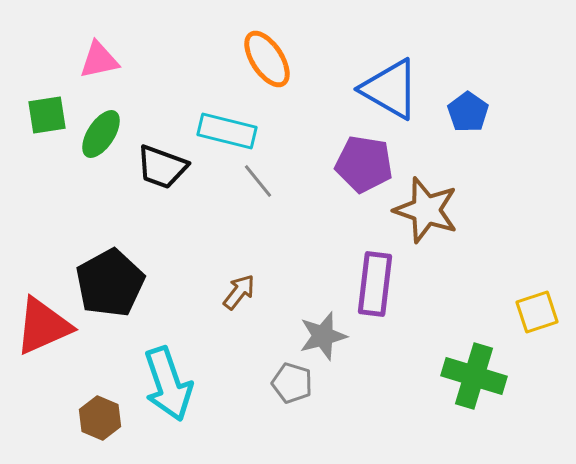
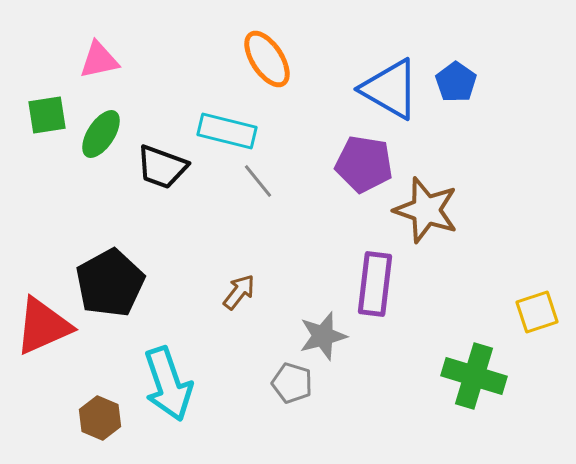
blue pentagon: moved 12 px left, 30 px up
